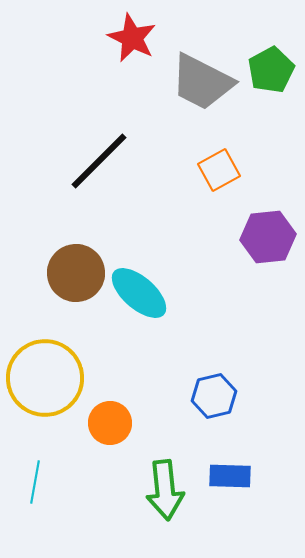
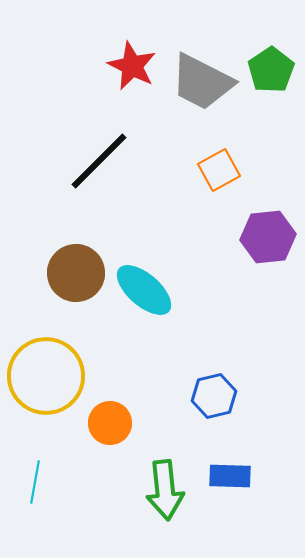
red star: moved 28 px down
green pentagon: rotated 6 degrees counterclockwise
cyan ellipse: moved 5 px right, 3 px up
yellow circle: moved 1 px right, 2 px up
